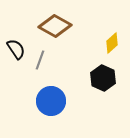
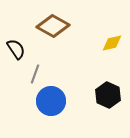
brown diamond: moved 2 px left
yellow diamond: rotated 30 degrees clockwise
gray line: moved 5 px left, 14 px down
black hexagon: moved 5 px right, 17 px down
